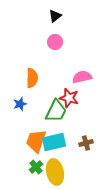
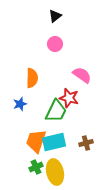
pink circle: moved 2 px down
pink semicircle: moved 2 px up; rotated 48 degrees clockwise
green cross: rotated 16 degrees clockwise
